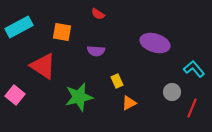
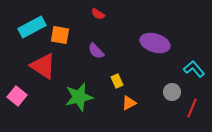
cyan rectangle: moved 13 px right
orange square: moved 2 px left, 3 px down
purple semicircle: rotated 42 degrees clockwise
pink square: moved 2 px right, 1 px down
